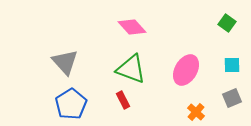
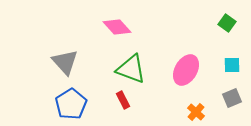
pink diamond: moved 15 px left
